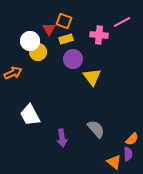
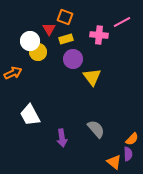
orange square: moved 1 px right, 4 px up
